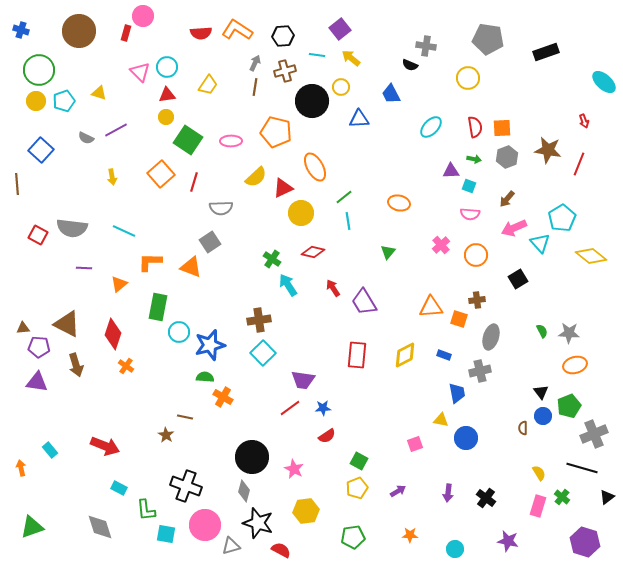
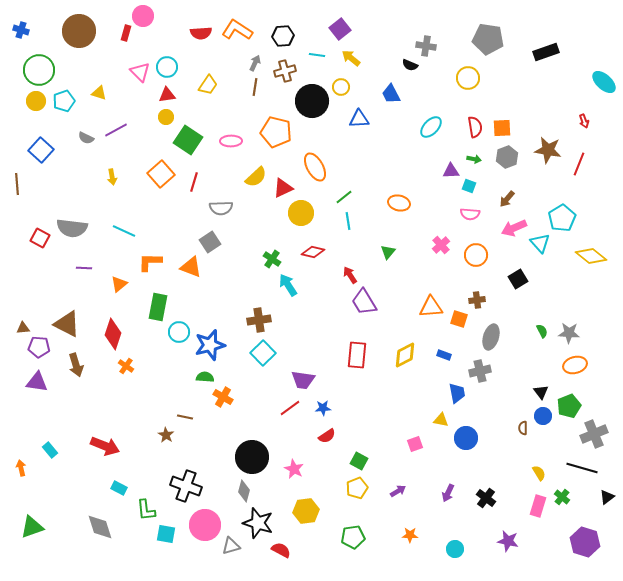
red square at (38, 235): moved 2 px right, 3 px down
red arrow at (333, 288): moved 17 px right, 13 px up
purple arrow at (448, 493): rotated 18 degrees clockwise
